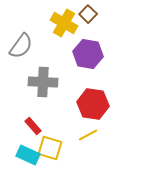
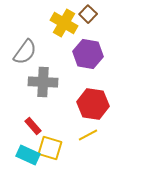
gray semicircle: moved 4 px right, 6 px down
